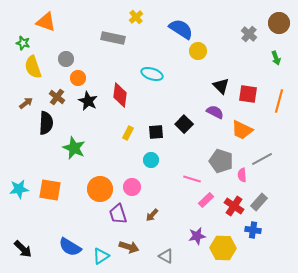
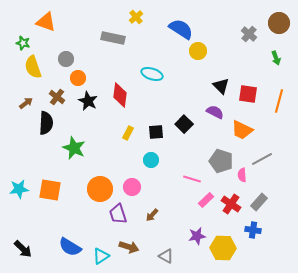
red cross at (234, 206): moved 3 px left, 2 px up
